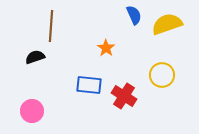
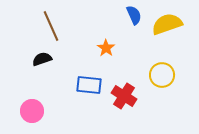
brown line: rotated 28 degrees counterclockwise
black semicircle: moved 7 px right, 2 px down
